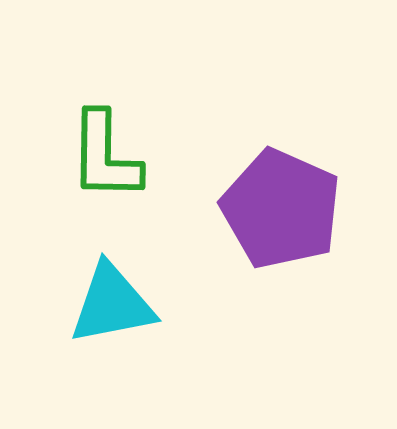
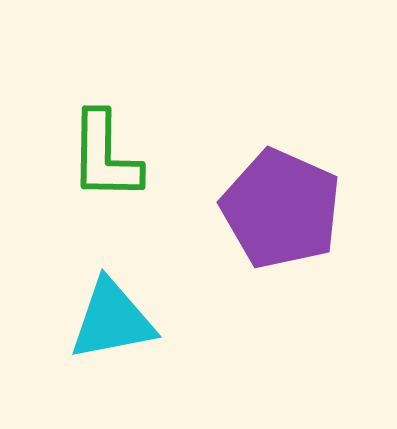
cyan triangle: moved 16 px down
